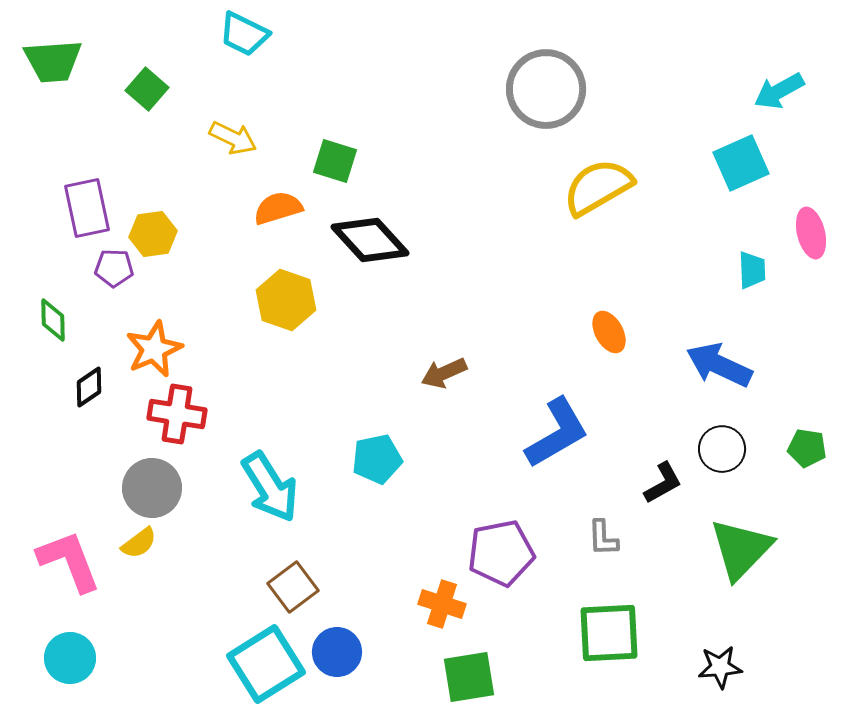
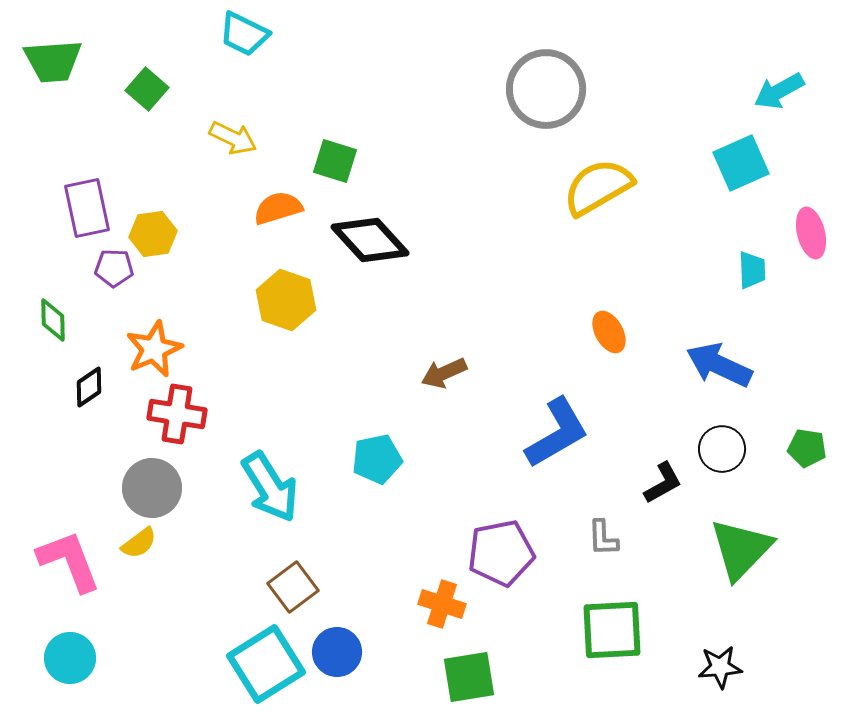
green square at (609, 633): moved 3 px right, 3 px up
